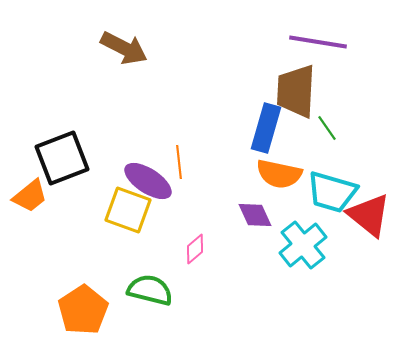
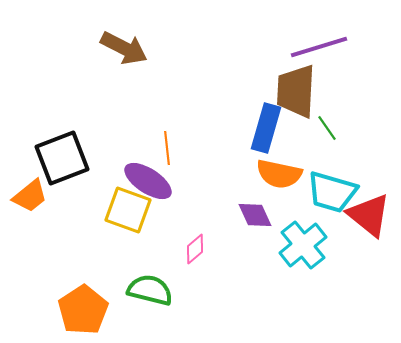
purple line: moved 1 px right, 5 px down; rotated 26 degrees counterclockwise
orange line: moved 12 px left, 14 px up
